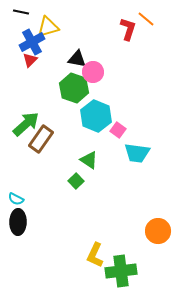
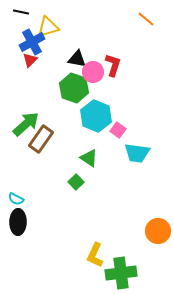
red L-shape: moved 15 px left, 36 px down
green triangle: moved 2 px up
green square: moved 1 px down
green cross: moved 2 px down
